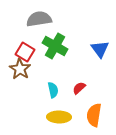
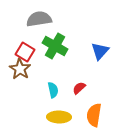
blue triangle: moved 2 px down; rotated 18 degrees clockwise
